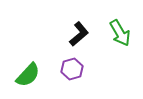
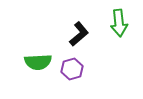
green arrow: moved 1 px left, 10 px up; rotated 24 degrees clockwise
green semicircle: moved 10 px right, 13 px up; rotated 44 degrees clockwise
